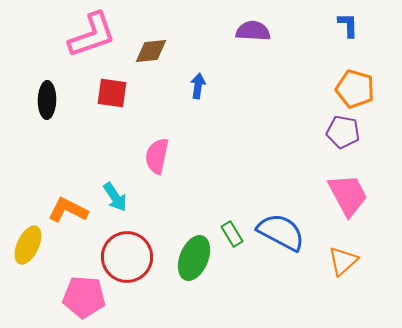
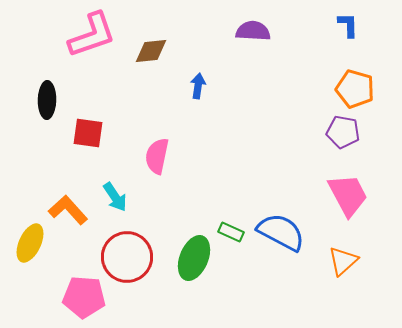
red square: moved 24 px left, 40 px down
orange L-shape: rotated 21 degrees clockwise
green rectangle: moved 1 px left, 2 px up; rotated 35 degrees counterclockwise
yellow ellipse: moved 2 px right, 2 px up
